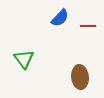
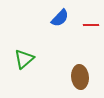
red line: moved 3 px right, 1 px up
green triangle: rotated 25 degrees clockwise
